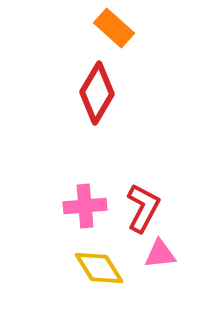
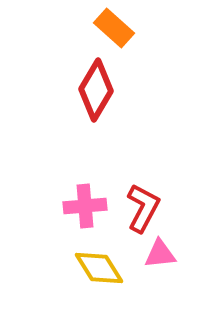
red diamond: moved 1 px left, 3 px up
